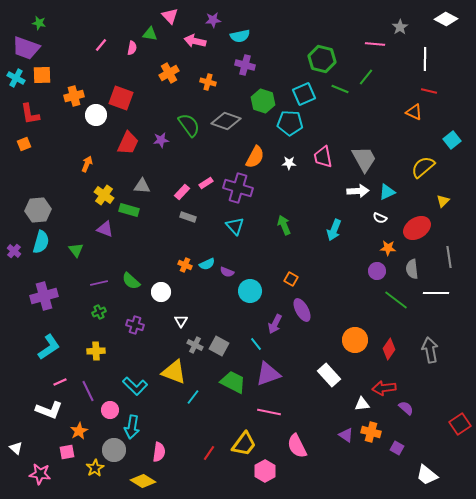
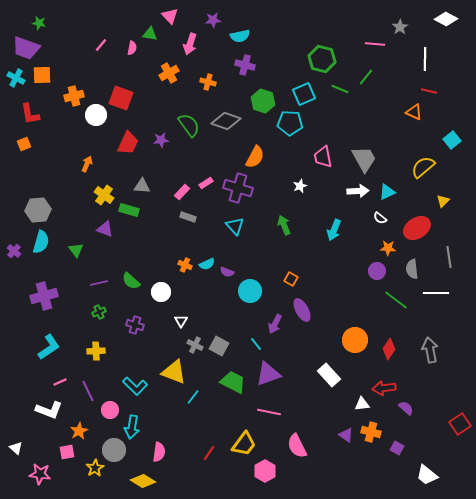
pink arrow at (195, 41): moved 5 px left, 3 px down; rotated 85 degrees counterclockwise
white star at (289, 163): moved 11 px right, 23 px down; rotated 24 degrees counterclockwise
white semicircle at (380, 218): rotated 16 degrees clockwise
